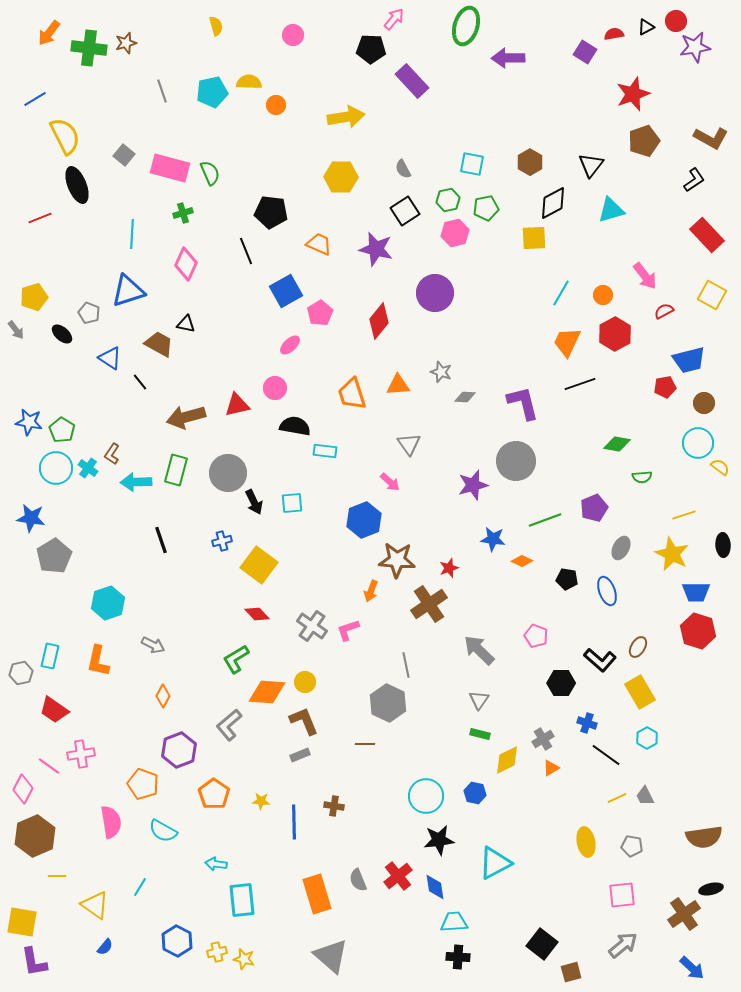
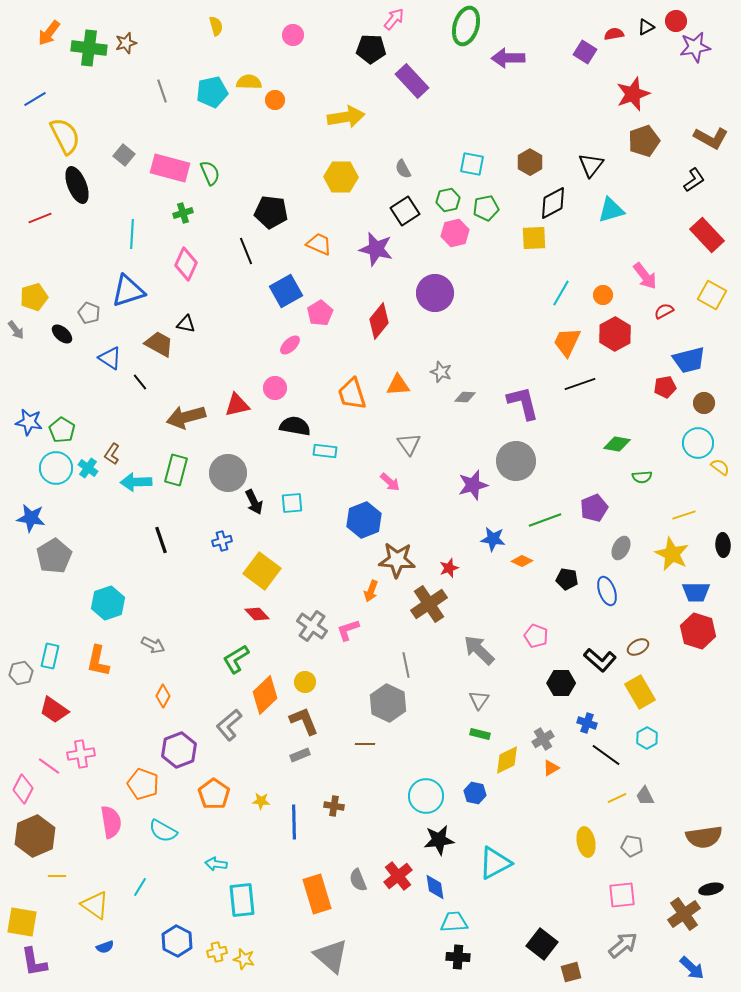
orange circle at (276, 105): moved 1 px left, 5 px up
yellow square at (259, 565): moved 3 px right, 6 px down
brown ellipse at (638, 647): rotated 30 degrees clockwise
orange diamond at (267, 692): moved 2 px left, 3 px down; rotated 48 degrees counterclockwise
blue semicircle at (105, 947): rotated 30 degrees clockwise
